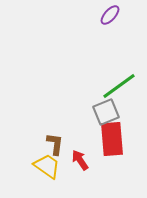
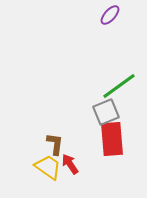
red arrow: moved 10 px left, 4 px down
yellow trapezoid: moved 1 px right, 1 px down
